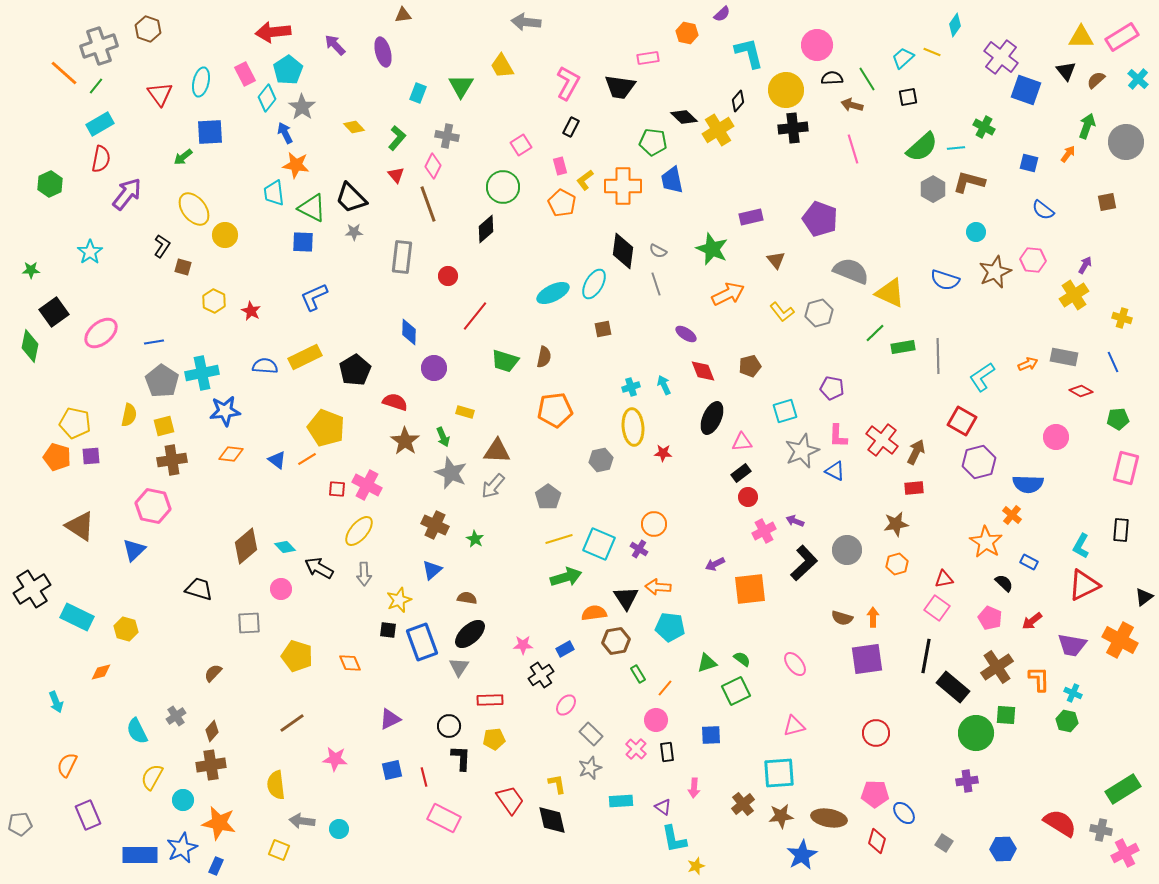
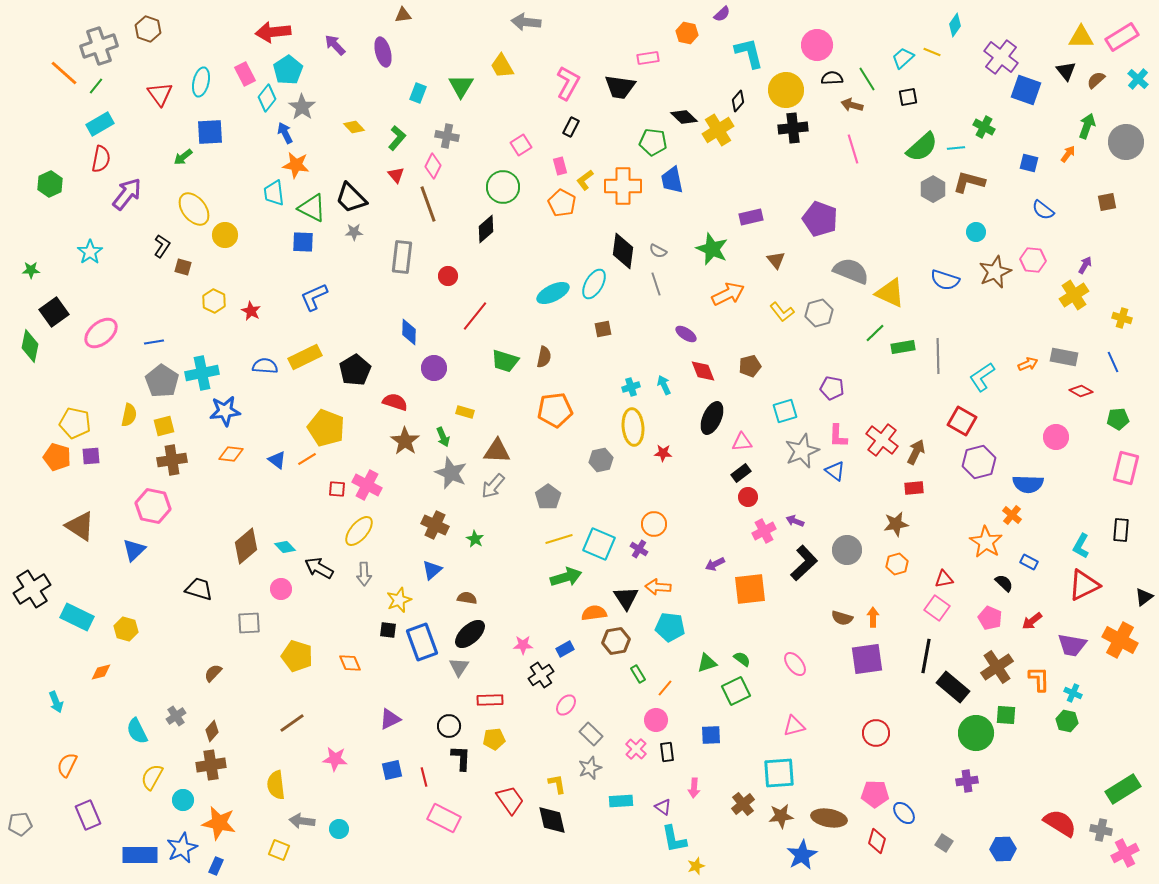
blue triangle at (835, 471): rotated 10 degrees clockwise
